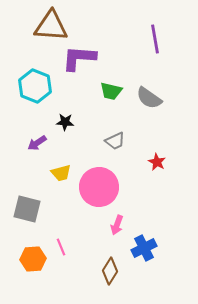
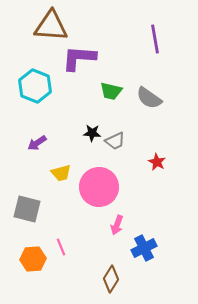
black star: moved 27 px right, 11 px down
brown diamond: moved 1 px right, 8 px down
